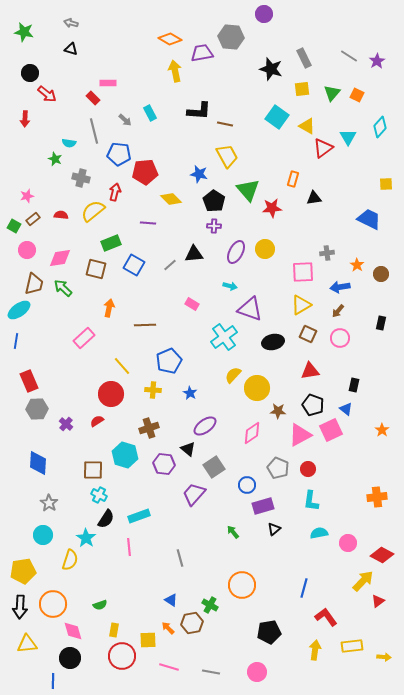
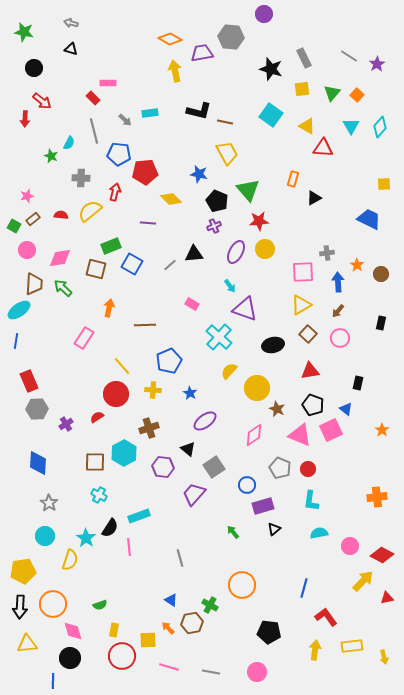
purple star at (377, 61): moved 3 px down
black circle at (30, 73): moved 4 px right, 5 px up
red arrow at (47, 94): moved 5 px left, 7 px down
orange square at (357, 95): rotated 16 degrees clockwise
black L-shape at (199, 111): rotated 10 degrees clockwise
cyan rectangle at (150, 113): rotated 70 degrees counterclockwise
cyan square at (277, 117): moved 6 px left, 2 px up
brown line at (225, 124): moved 2 px up
cyan triangle at (348, 137): moved 3 px right, 11 px up
cyan semicircle at (69, 143): rotated 72 degrees counterclockwise
red triangle at (323, 148): rotated 40 degrees clockwise
yellow trapezoid at (227, 156): moved 3 px up
green star at (55, 159): moved 4 px left, 3 px up
gray cross at (81, 178): rotated 12 degrees counterclockwise
yellow square at (386, 184): moved 2 px left
black triangle at (314, 198): rotated 21 degrees counterclockwise
black pentagon at (214, 201): moved 3 px right; rotated 10 degrees counterclockwise
red star at (272, 208): moved 13 px left, 13 px down
yellow semicircle at (93, 211): moved 3 px left
purple cross at (214, 226): rotated 24 degrees counterclockwise
green rectangle at (111, 243): moved 3 px down
blue square at (134, 265): moved 2 px left, 1 px up
brown trapezoid at (34, 284): rotated 10 degrees counterclockwise
cyan arrow at (230, 286): rotated 40 degrees clockwise
blue arrow at (340, 287): moved 2 px left, 5 px up; rotated 96 degrees clockwise
purple triangle at (250, 309): moved 5 px left
brown square at (308, 334): rotated 18 degrees clockwise
cyan cross at (224, 337): moved 5 px left; rotated 12 degrees counterclockwise
pink rectangle at (84, 338): rotated 15 degrees counterclockwise
black ellipse at (273, 342): moved 3 px down
yellow semicircle at (233, 375): moved 4 px left, 4 px up
black rectangle at (354, 385): moved 4 px right, 2 px up
red circle at (111, 394): moved 5 px right
brown star at (278, 411): moved 1 px left, 2 px up; rotated 21 degrees clockwise
red semicircle at (97, 421): moved 4 px up
purple cross at (66, 424): rotated 16 degrees clockwise
purple ellipse at (205, 426): moved 5 px up
pink diamond at (252, 433): moved 2 px right, 2 px down
pink triangle at (300, 435): rotated 50 degrees clockwise
cyan hexagon at (125, 455): moved 1 px left, 2 px up; rotated 15 degrees clockwise
purple hexagon at (164, 464): moved 1 px left, 3 px down
gray pentagon at (278, 468): moved 2 px right
brown square at (93, 470): moved 2 px right, 8 px up
black semicircle at (106, 519): moved 4 px right, 9 px down
cyan circle at (43, 535): moved 2 px right, 1 px down
pink circle at (348, 543): moved 2 px right, 3 px down
red triangle at (378, 601): moved 9 px right, 3 px up; rotated 24 degrees clockwise
black pentagon at (269, 632): rotated 15 degrees clockwise
yellow arrow at (384, 657): rotated 72 degrees clockwise
